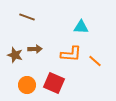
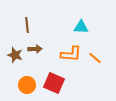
brown line: moved 8 px down; rotated 63 degrees clockwise
orange line: moved 3 px up
